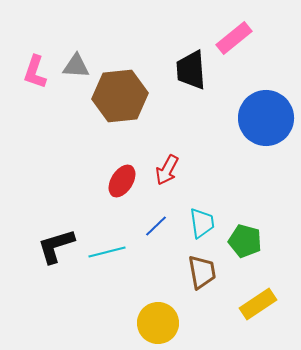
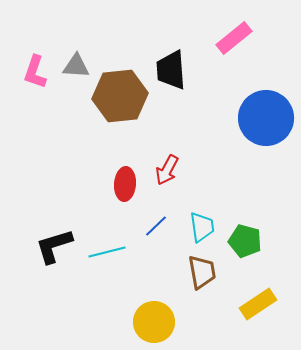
black trapezoid: moved 20 px left
red ellipse: moved 3 px right, 3 px down; rotated 28 degrees counterclockwise
cyan trapezoid: moved 4 px down
black L-shape: moved 2 px left
yellow circle: moved 4 px left, 1 px up
